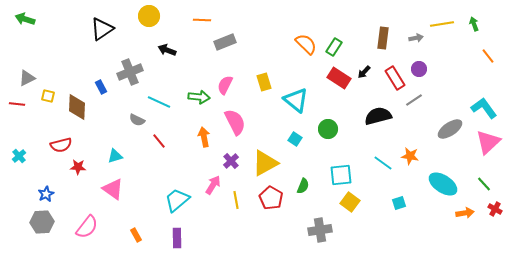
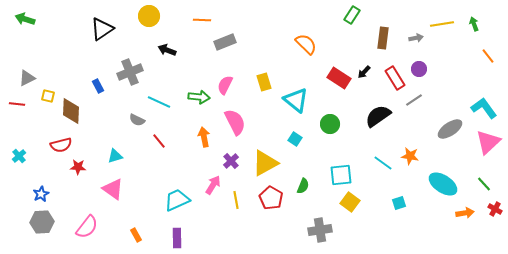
green rectangle at (334, 47): moved 18 px right, 32 px up
blue rectangle at (101, 87): moved 3 px left, 1 px up
brown diamond at (77, 107): moved 6 px left, 4 px down
black semicircle at (378, 116): rotated 20 degrees counterclockwise
green circle at (328, 129): moved 2 px right, 5 px up
blue star at (46, 194): moved 5 px left
cyan trapezoid at (177, 200): rotated 16 degrees clockwise
